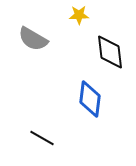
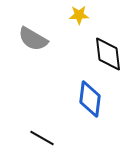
black diamond: moved 2 px left, 2 px down
